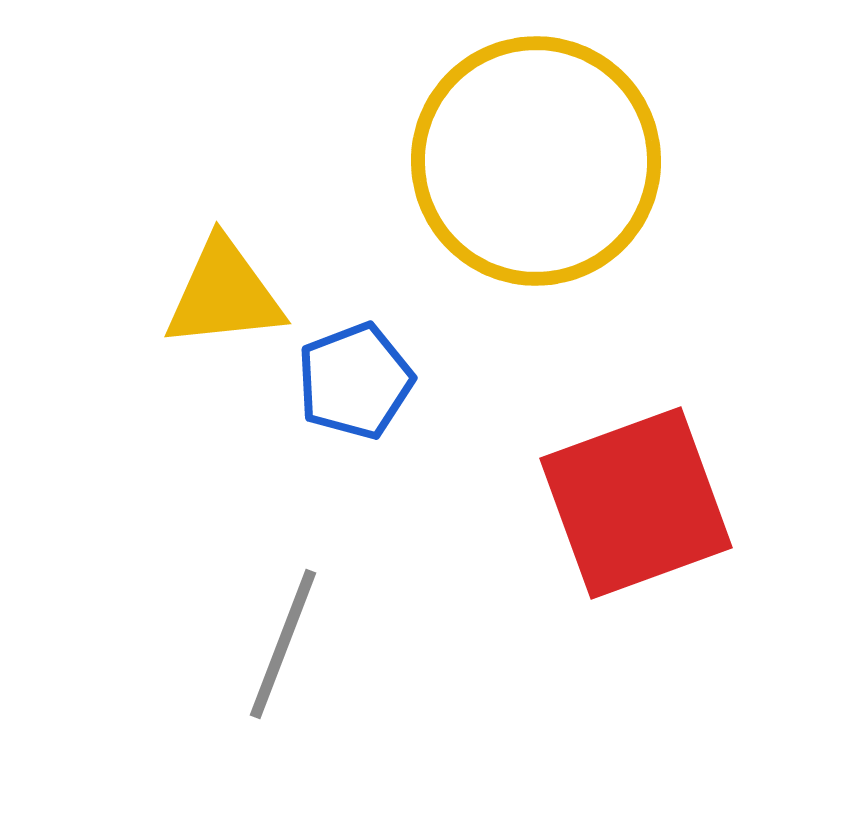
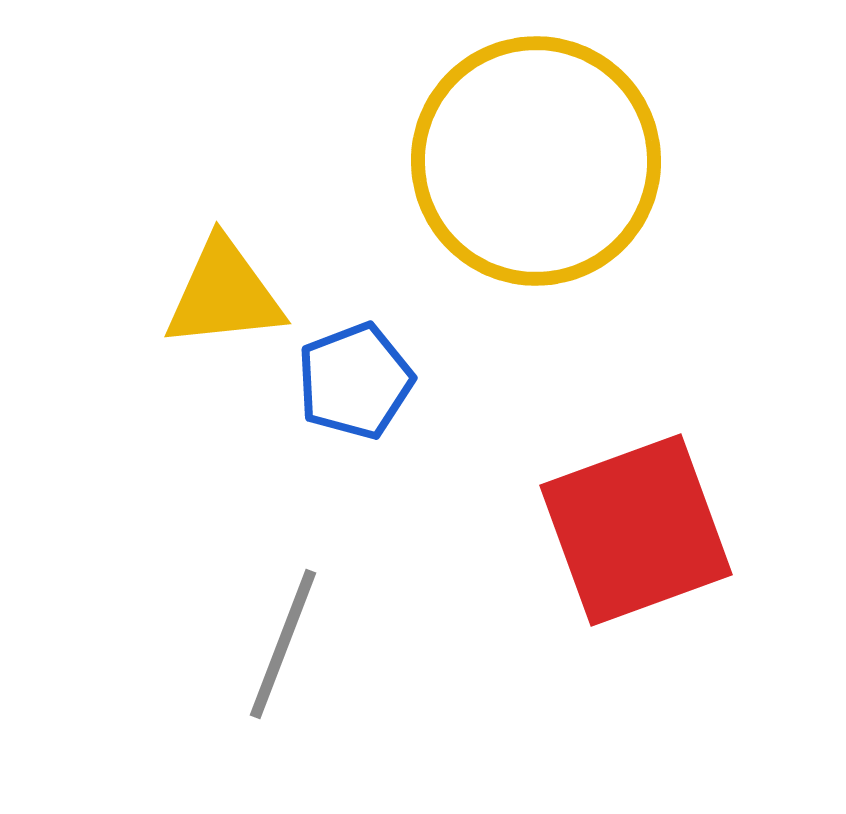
red square: moved 27 px down
